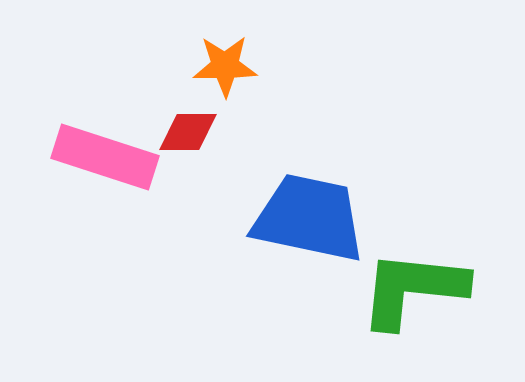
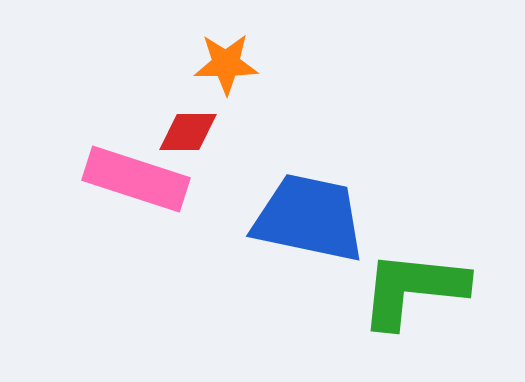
orange star: moved 1 px right, 2 px up
pink rectangle: moved 31 px right, 22 px down
